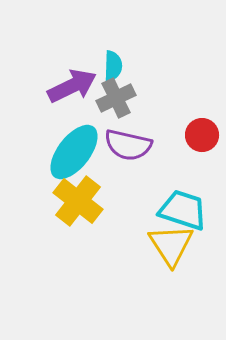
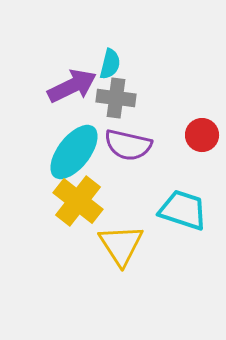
cyan semicircle: moved 3 px left, 2 px up; rotated 12 degrees clockwise
gray cross: rotated 33 degrees clockwise
yellow triangle: moved 50 px left
